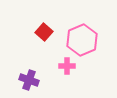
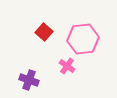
pink hexagon: moved 1 px right, 1 px up; rotated 16 degrees clockwise
pink cross: rotated 35 degrees clockwise
